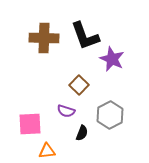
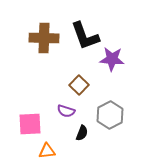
purple star: rotated 20 degrees counterclockwise
